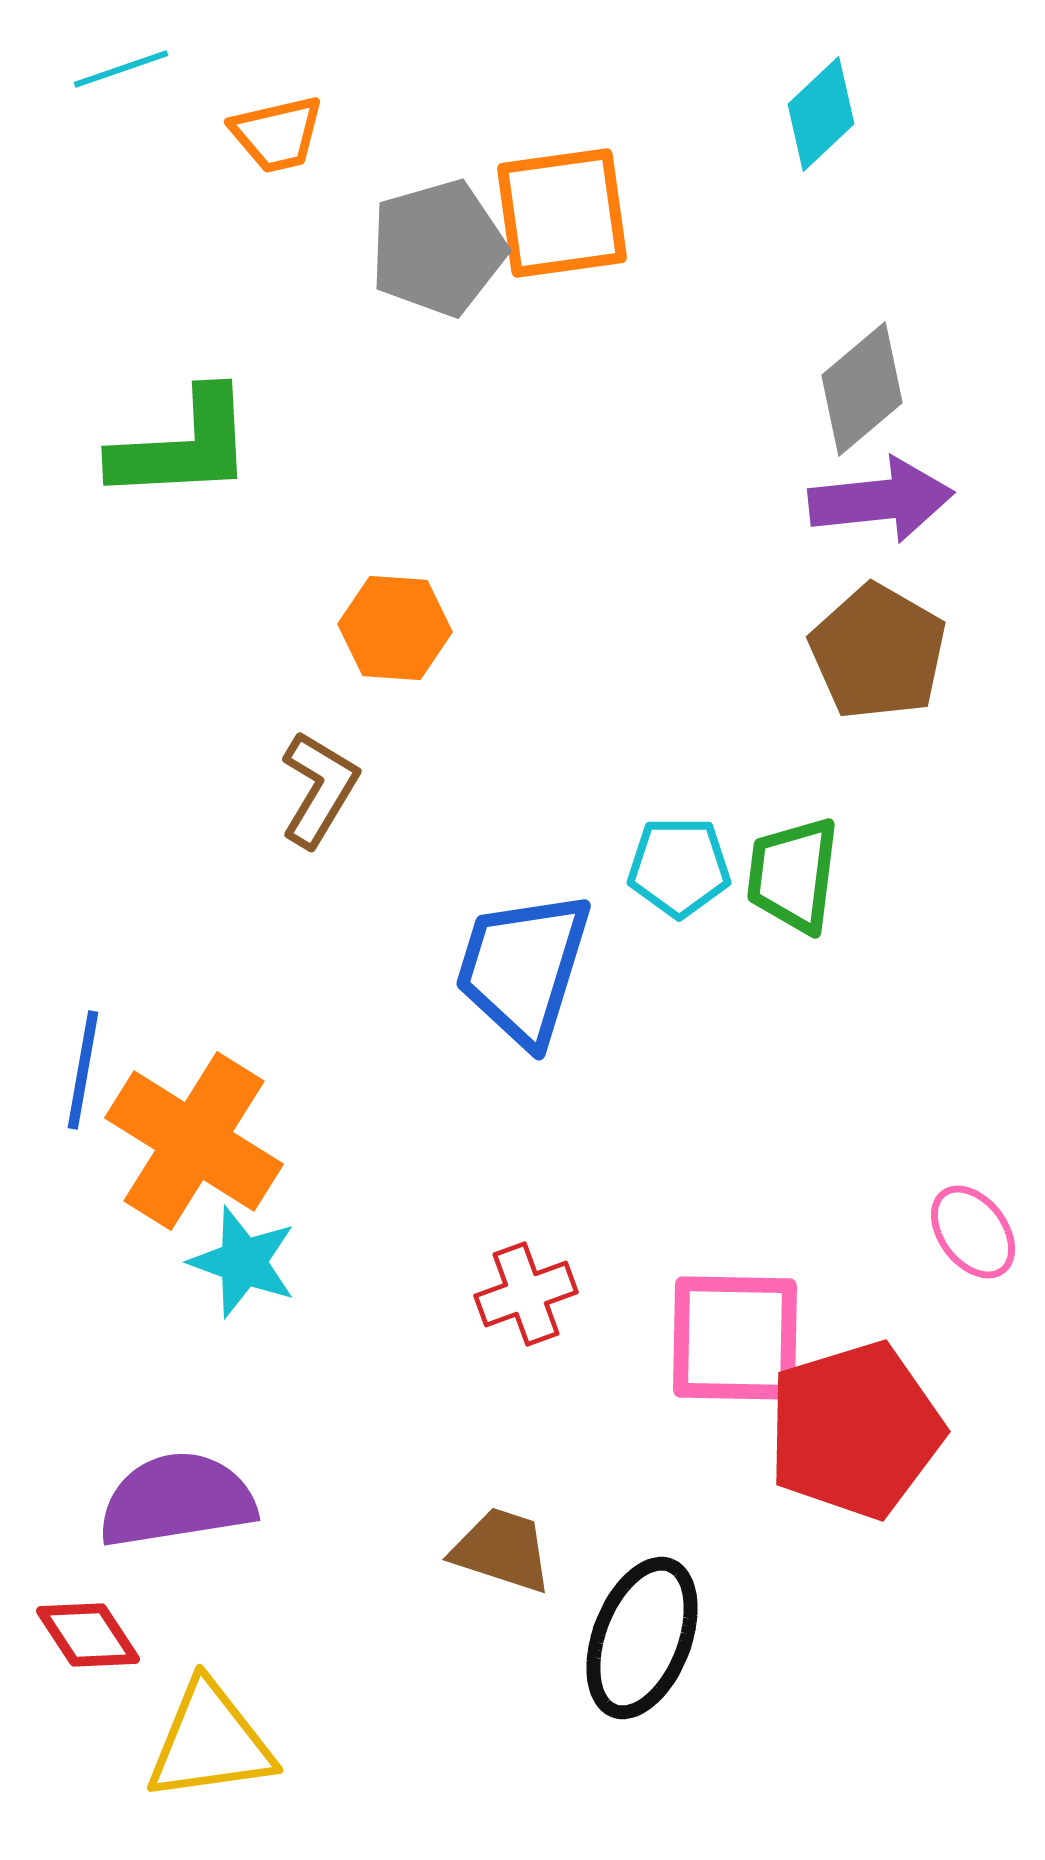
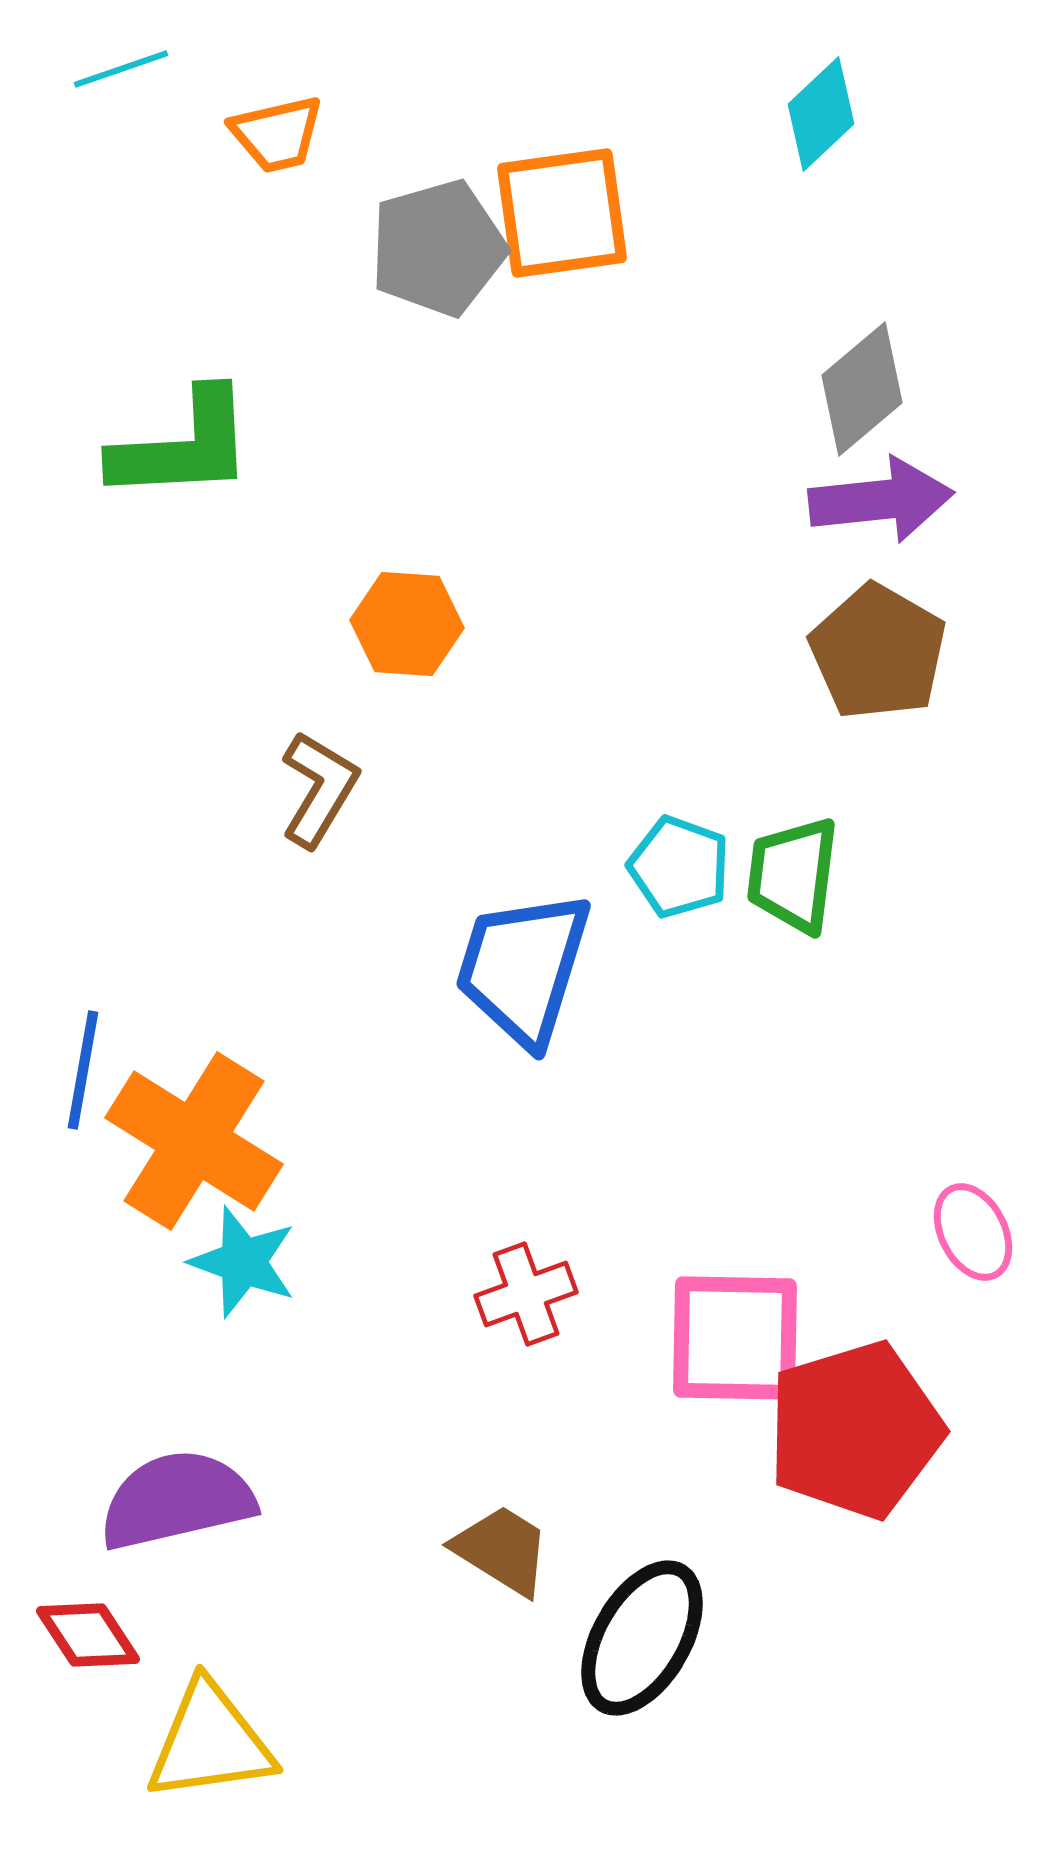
orange hexagon: moved 12 px right, 4 px up
cyan pentagon: rotated 20 degrees clockwise
pink ellipse: rotated 10 degrees clockwise
purple semicircle: rotated 4 degrees counterclockwise
brown trapezoid: rotated 14 degrees clockwise
black ellipse: rotated 9 degrees clockwise
